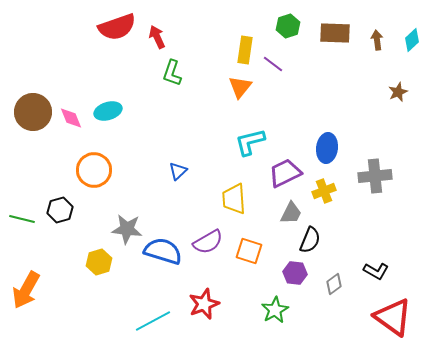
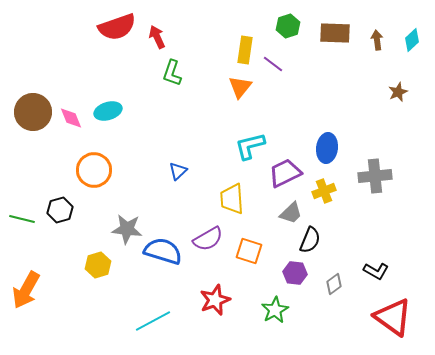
cyan L-shape: moved 4 px down
yellow trapezoid: moved 2 px left
gray trapezoid: rotated 20 degrees clockwise
purple semicircle: moved 3 px up
yellow hexagon: moved 1 px left, 3 px down
red star: moved 11 px right, 4 px up
